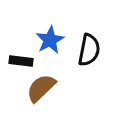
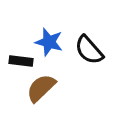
blue star: moved 1 px left, 2 px down; rotated 28 degrees counterclockwise
black semicircle: rotated 128 degrees clockwise
